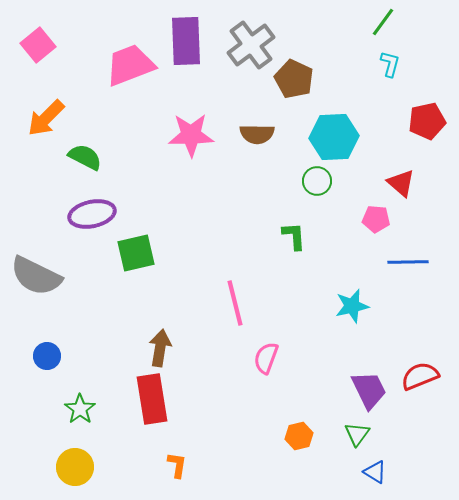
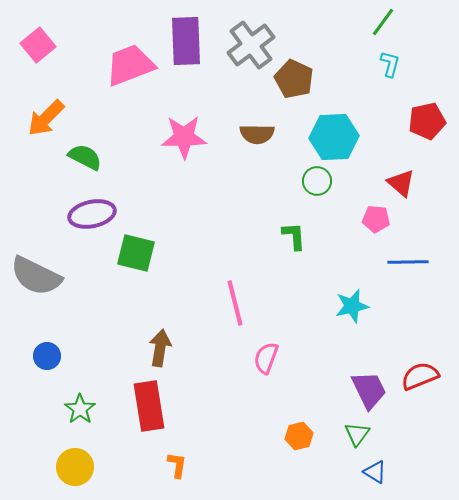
pink star: moved 7 px left, 2 px down
green square: rotated 27 degrees clockwise
red rectangle: moved 3 px left, 7 px down
